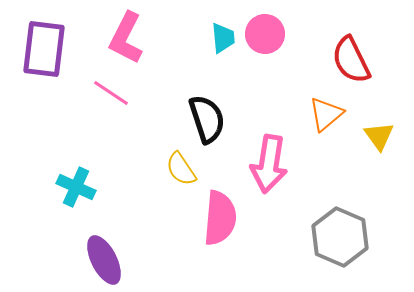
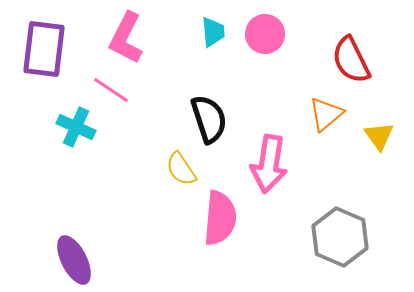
cyan trapezoid: moved 10 px left, 6 px up
pink line: moved 3 px up
black semicircle: moved 2 px right
cyan cross: moved 60 px up
purple ellipse: moved 30 px left
